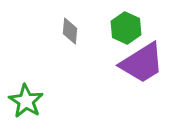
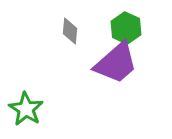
purple trapezoid: moved 26 px left; rotated 9 degrees counterclockwise
green star: moved 8 px down
